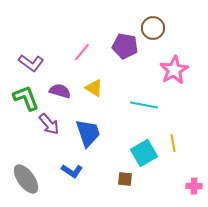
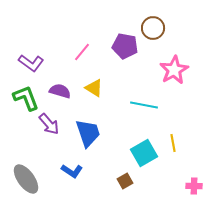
brown square: moved 2 px down; rotated 35 degrees counterclockwise
